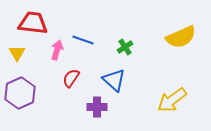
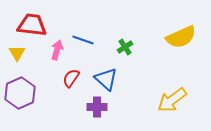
red trapezoid: moved 1 px left, 2 px down
blue triangle: moved 8 px left, 1 px up
